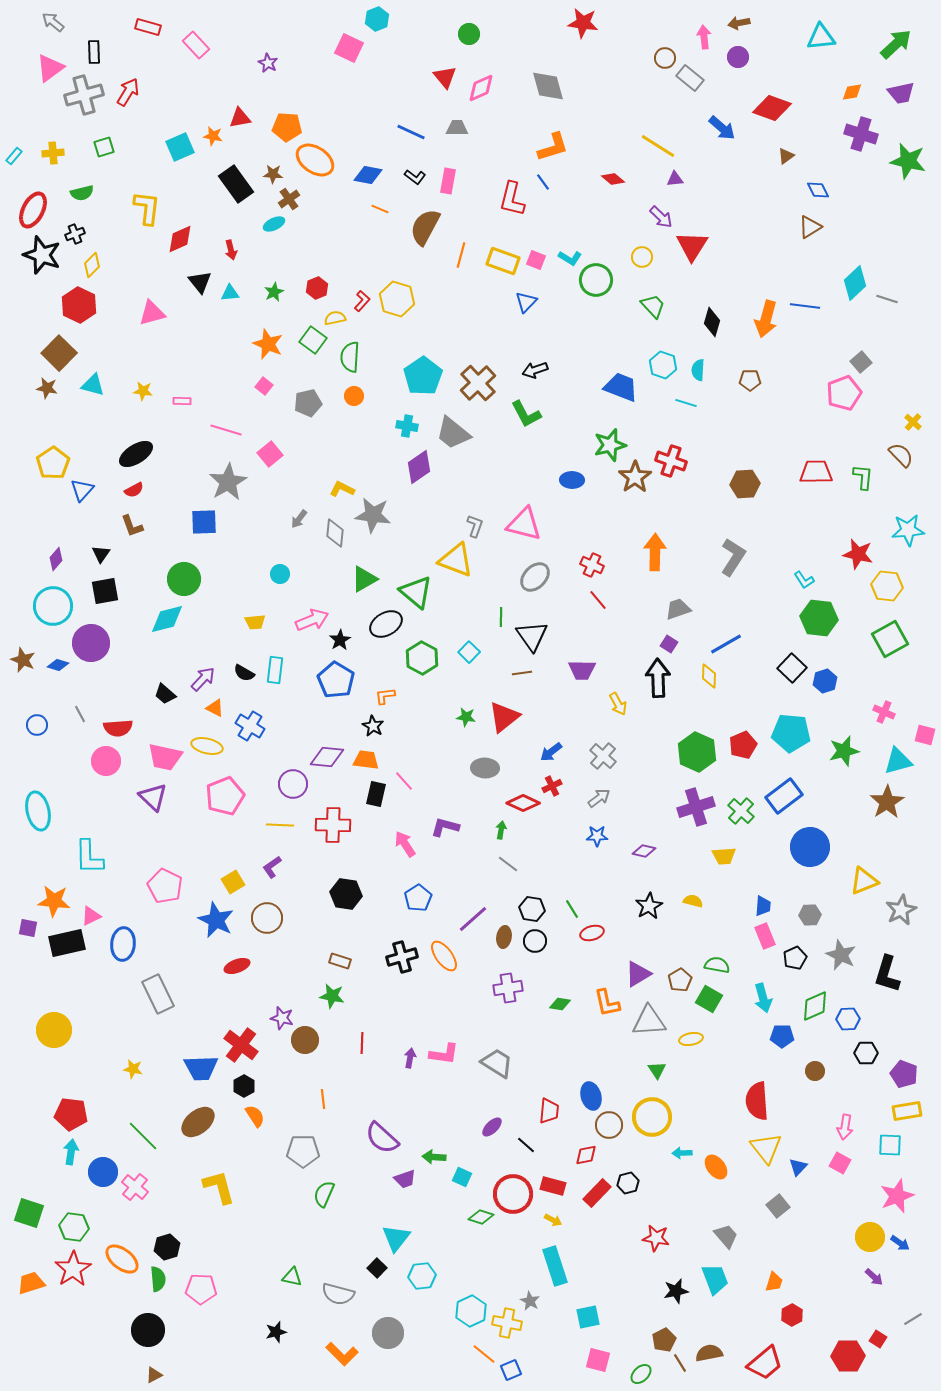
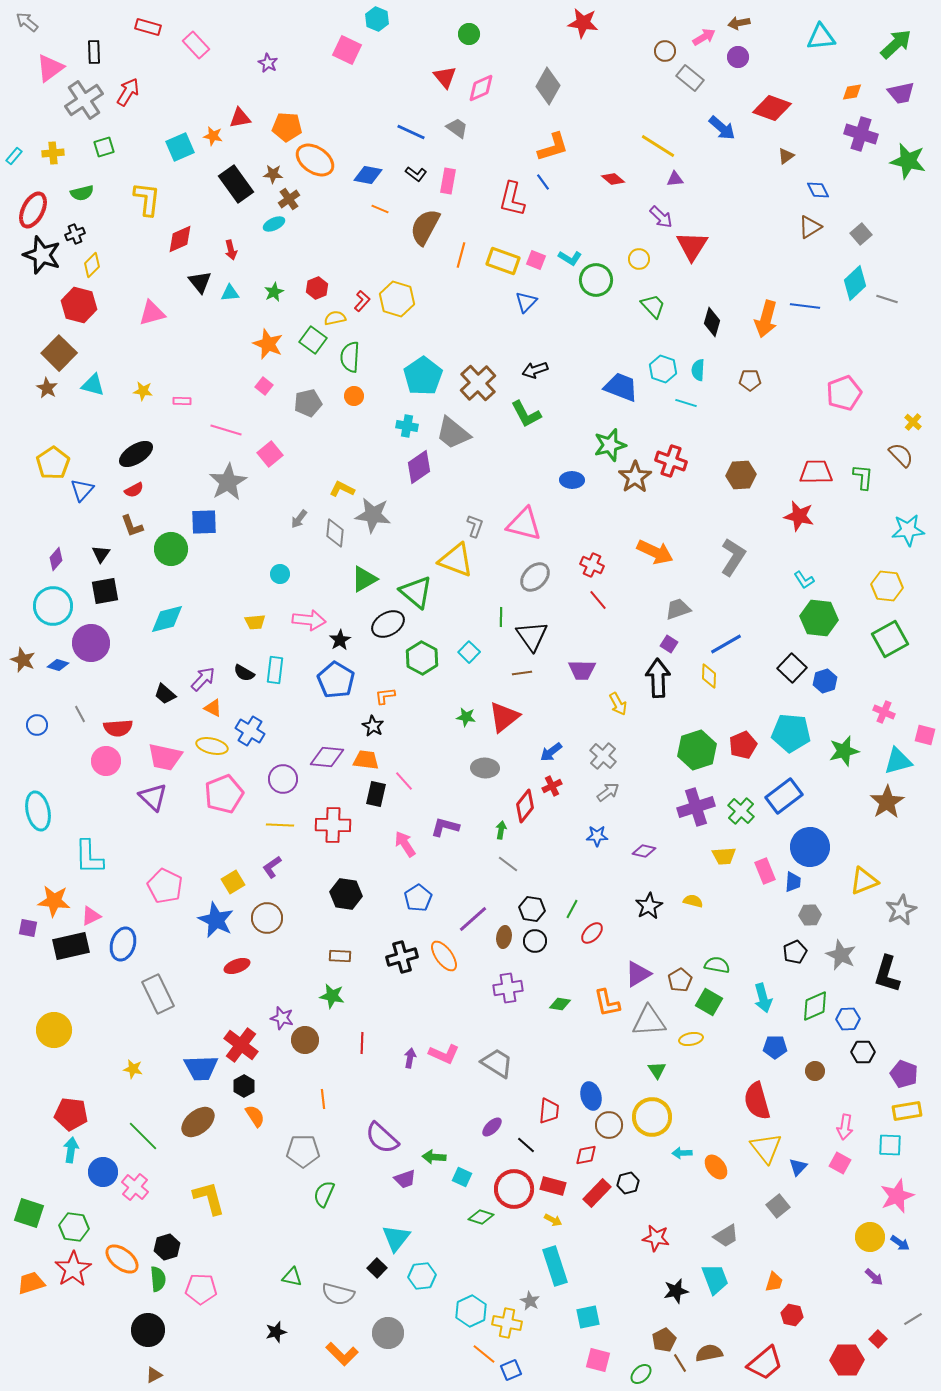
cyan hexagon at (377, 19): rotated 15 degrees counterclockwise
gray arrow at (53, 22): moved 26 px left
pink arrow at (704, 37): rotated 65 degrees clockwise
pink square at (349, 48): moved 2 px left, 2 px down
brown circle at (665, 58): moved 7 px up
gray diamond at (548, 86): rotated 45 degrees clockwise
gray cross at (84, 95): moved 5 px down; rotated 18 degrees counterclockwise
gray trapezoid at (457, 128): rotated 35 degrees clockwise
black L-shape at (415, 177): moved 1 px right, 3 px up
yellow L-shape at (147, 208): moved 9 px up
yellow circle at (642, 257): moved 3 px left, 2 px down
red hexagon at (79, 305): rotated 12 degrees counterclockwise
gray square at (861, 362): moved 128 px up
cyan hexagon at (663, 365): moved 4 px down
brown star at (47, 388): rotated 20 degrees clockwise
brown hexagon at (745, 484): moved 4 px left, 9 px up
orange arrow at (655, 552): rotated 114 degrees clockwise
red star at (858, 554): moved 59 px left, 38 px up
green circle at (184, 579): moved 13 px left, 30 px up
pink arrow at (312, 620): moved 3 px left; rotated 28 degrees clockwise
black ellipse at (386, 624): moved 2 px right
orange triangle at (215, 708): moved 2 px left
blue cross at (250, 726): moved 5 px down
yellow ellipse at (207, 746): moved 5 px right
green hexagon at (697, 752): moved 2 px up; rotated 18 degrees clockwise
purple circle at (293, 784): moved 10 px left, 5 px up
pink pentagon at (225, 796): moved 1 px left, 2 px up
gray arrow at (599, 798): moved 9 px right, 6 px up
red diamond at (523, 803): moved 2 px right, 3 px down; rotated 76 degrees counterclockwise
blue trapezoid at (763, 906): moved 30 px right, 24 px up
green line at (572, 909): rotated 60 degrees clockwise
red ellipse at (592, 933): rotated 30 degrees counterclockwise
pink rectangle at (765, 936): moved 65 px up
black rectangle at (67, 943): moved 4 px right, 3 px down
blue ellipse at (123, 944): rotated 12 degrees clockwise
black pentagon at (795, 958): moved 6 px up
brown rectangle at (340, 961): moved 5 px up; rotated 15 degrees counterclockwise
green square at (709, 999): moved 3 px down
blue pentagon at (782, 1036): moved 7 px left, 11 px down
black hexagon at (866, 1053): moved 3 px left, 1 px up
pink L-shape at (444, 1054): rotated 16 degrees clockwise
red semicircle at (757, 1101): rotated 12 degrees counterclockwise
cyan arrow at (71, 1152): moved 2 px up
yellow L-shape at (219, 1187): moved 10 px left, 11 px down
red circle at (513, 1194): moved 1 px right, 5 px up
gray trapezoid at (726, 1236): rotated 100 degrees clockwise
red hexagon at (792, 1315): rotated 20 degrees counterclockwise
red square at (878, 1339): rotated 12 degrees clockwise
red hexagon at (848, 1356): moved 1 px left, 4 px down
